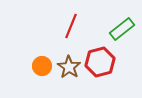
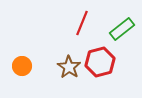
red line: moved 11 px right, 3 px up
orange circle: moved 20 px left
